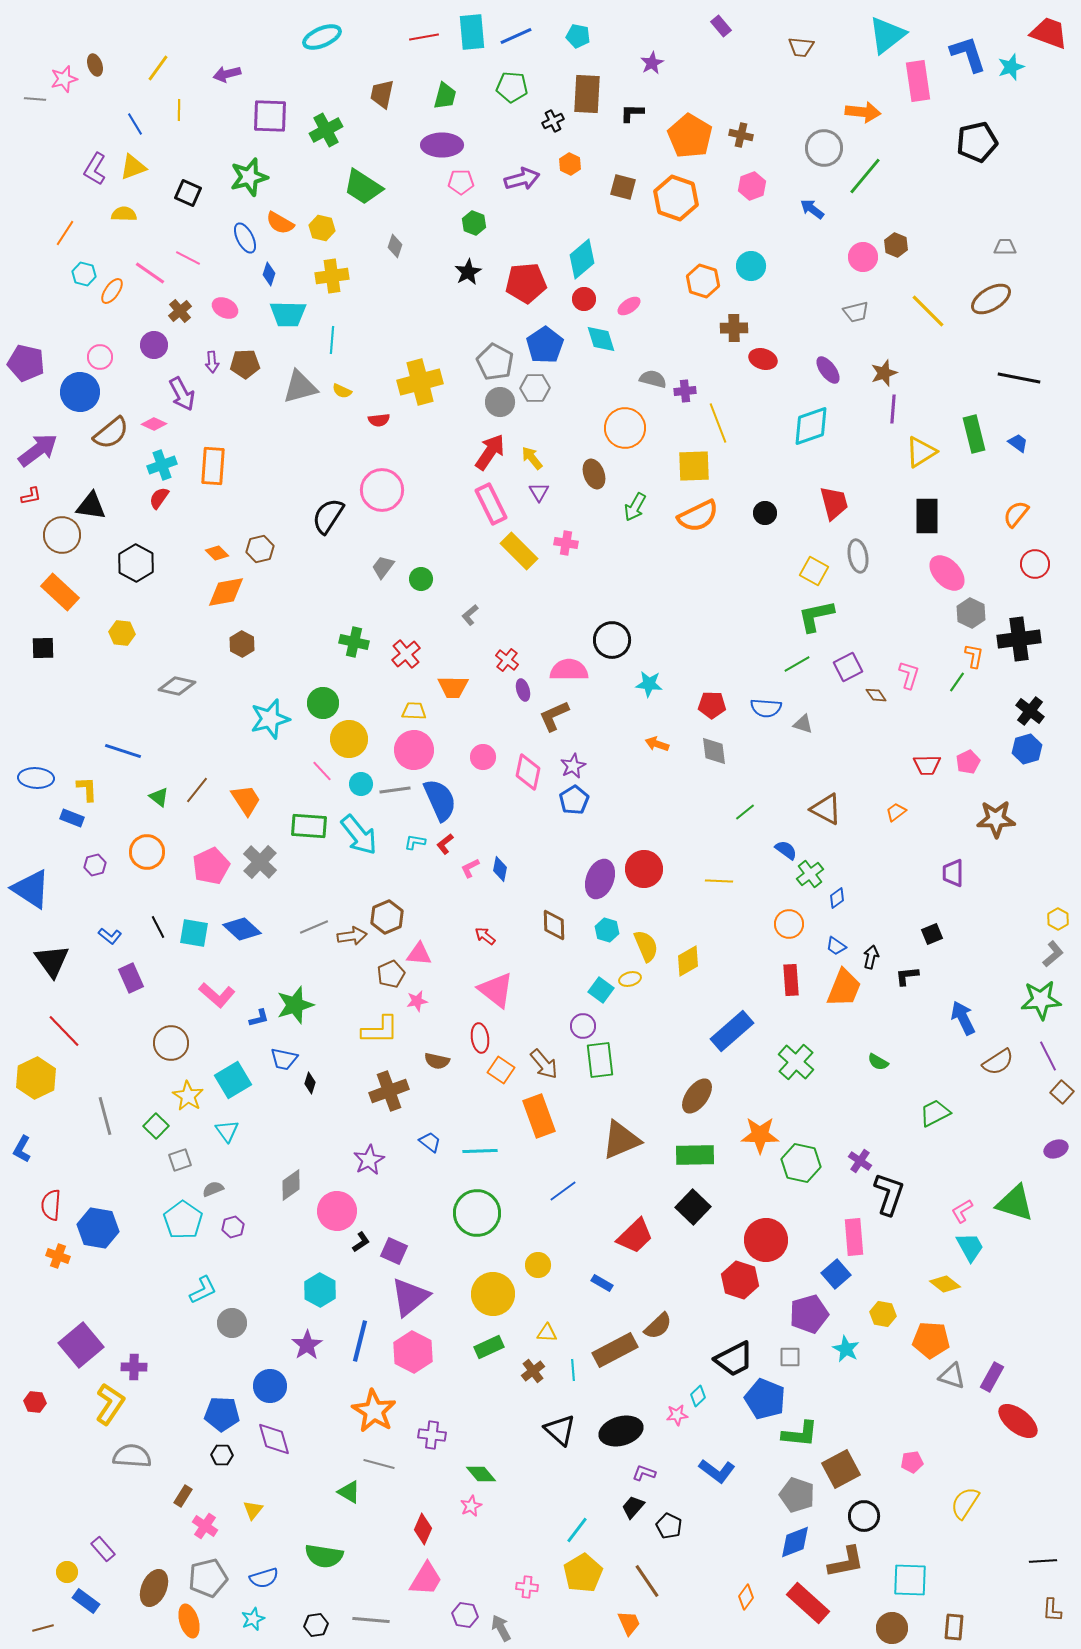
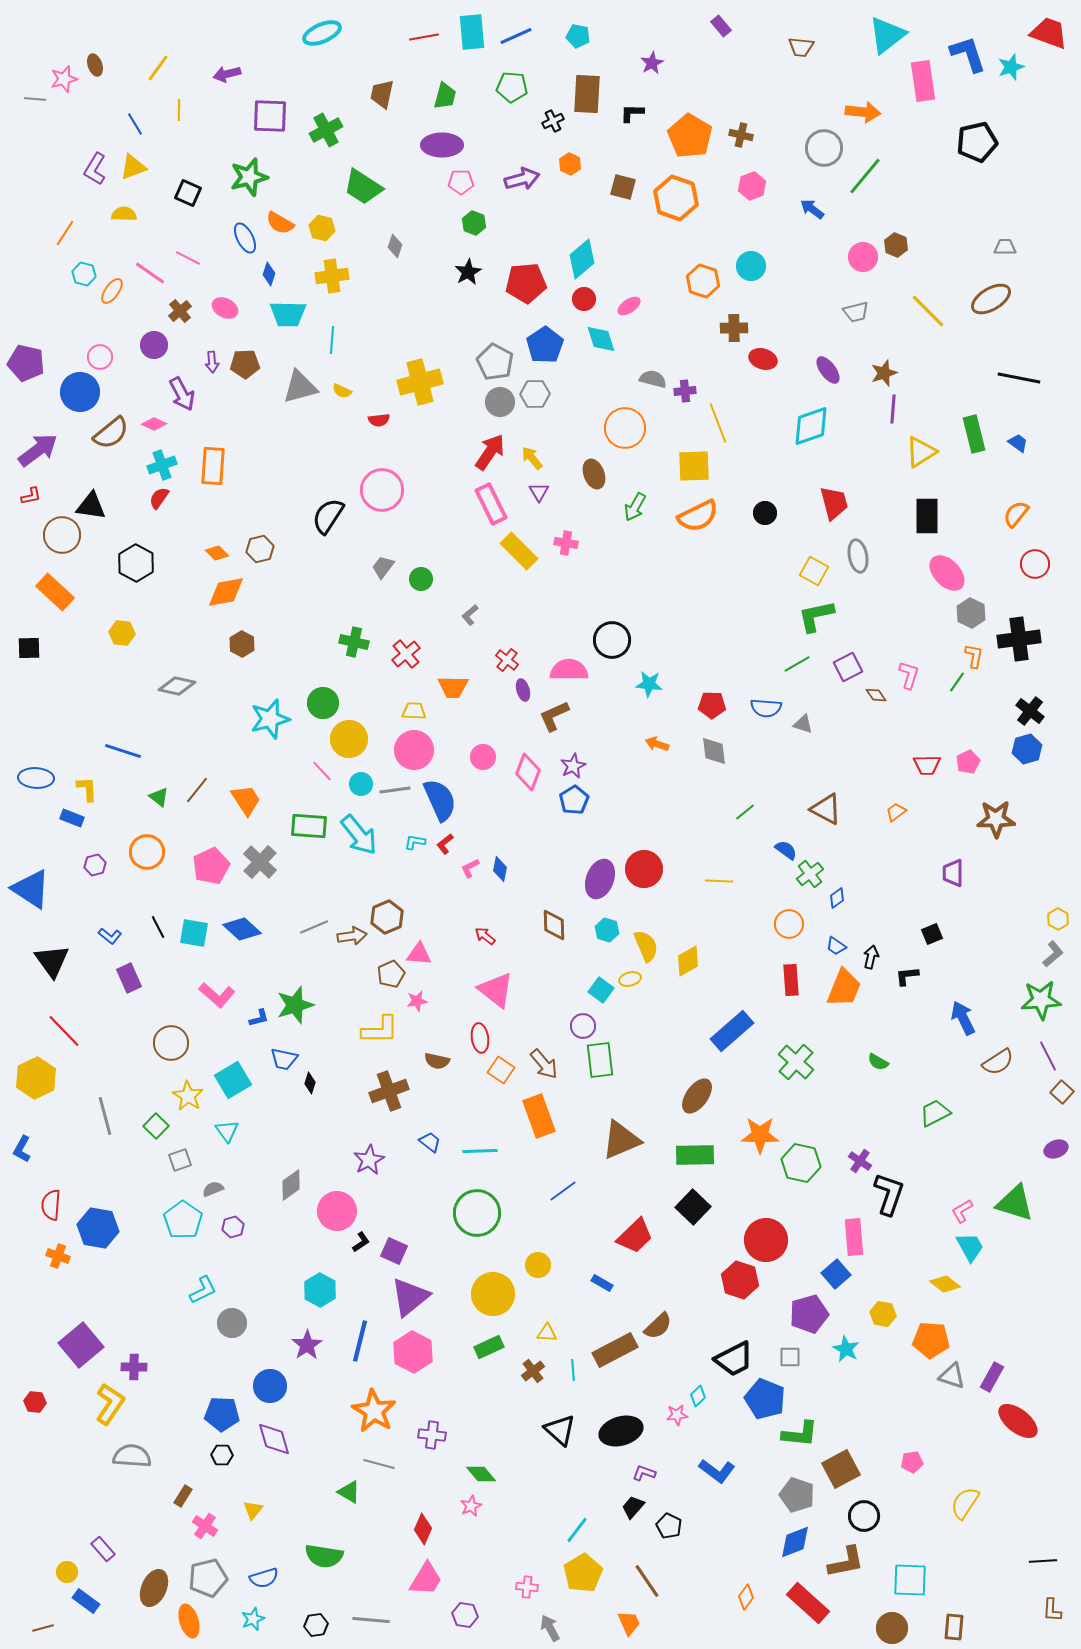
cyan ellipse at (322, 37): moved 4 px up
pink rectangle at (918, 81): moved 5 px right
gray hexagon at (535, 388): moved 6 px down
orange rectangle at (60, 592): moved 5 px left
black square at (43, 648): moved 14 px left
pink diamond at (528, 772): rotated 9 degrees clockwise
purple rectangle at (131, 978): moved 2 px left
gray arrow at (501, 1628): moved 49 px right
